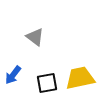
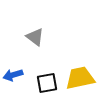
blue arrow: rotated 36 degrees clockwise
